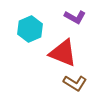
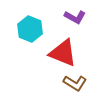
cyan hexagon: rotated 15 degrees counterclockwise
